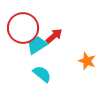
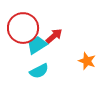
cyan semicircle: moved 3 px left, 3 px up; rotated 114 degrees clockwise
